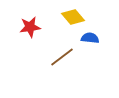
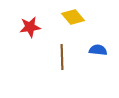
blue semicircle: moved 8 px right, 12 px down
brown line: rotated 55 degrees counterclockwise
